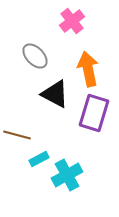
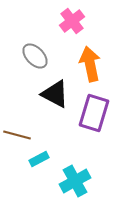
orange arrow: moved 2 px right, 5 px up
cyan cross: moved 8 px right, 6 px down
